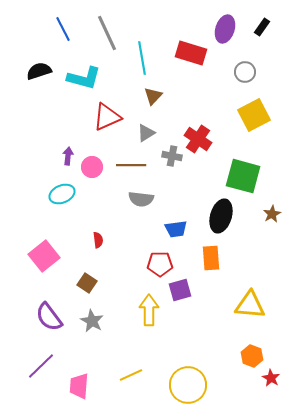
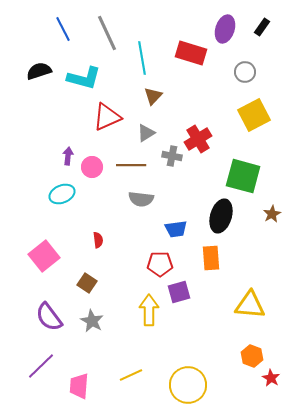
red cross: rotated 24 degrees clockwise
purple square: moved 1 px left, 2 px down
